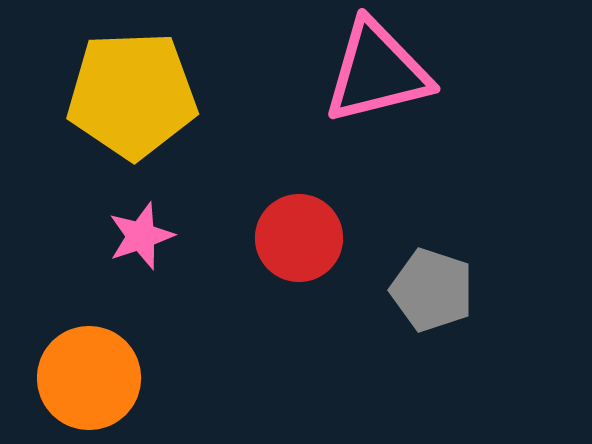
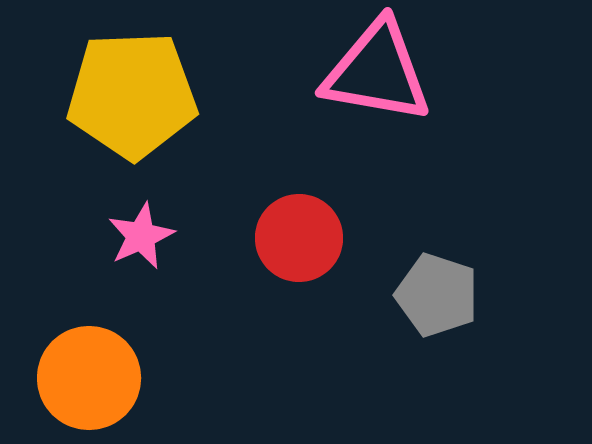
pink triangle: rotated 24 degrees clockwise
pink star: rotated 6 degrees counterclockwise
gray pentagon: moved 5 px right, 5 px down
